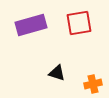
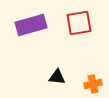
black triangle: moved 4 px down; rotated 12 degrees counterclockwise
